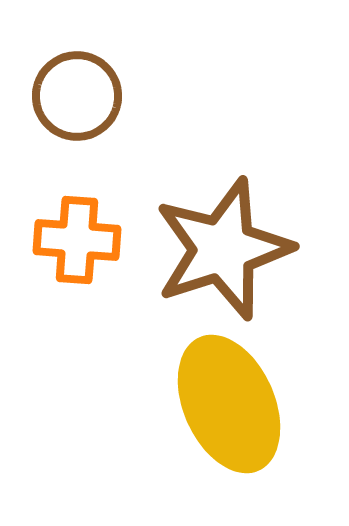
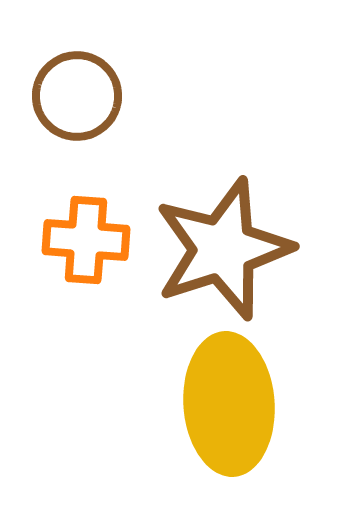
orange cross: moved 9 px right
yellow ellipse: rotated 20 degrees clockwise
